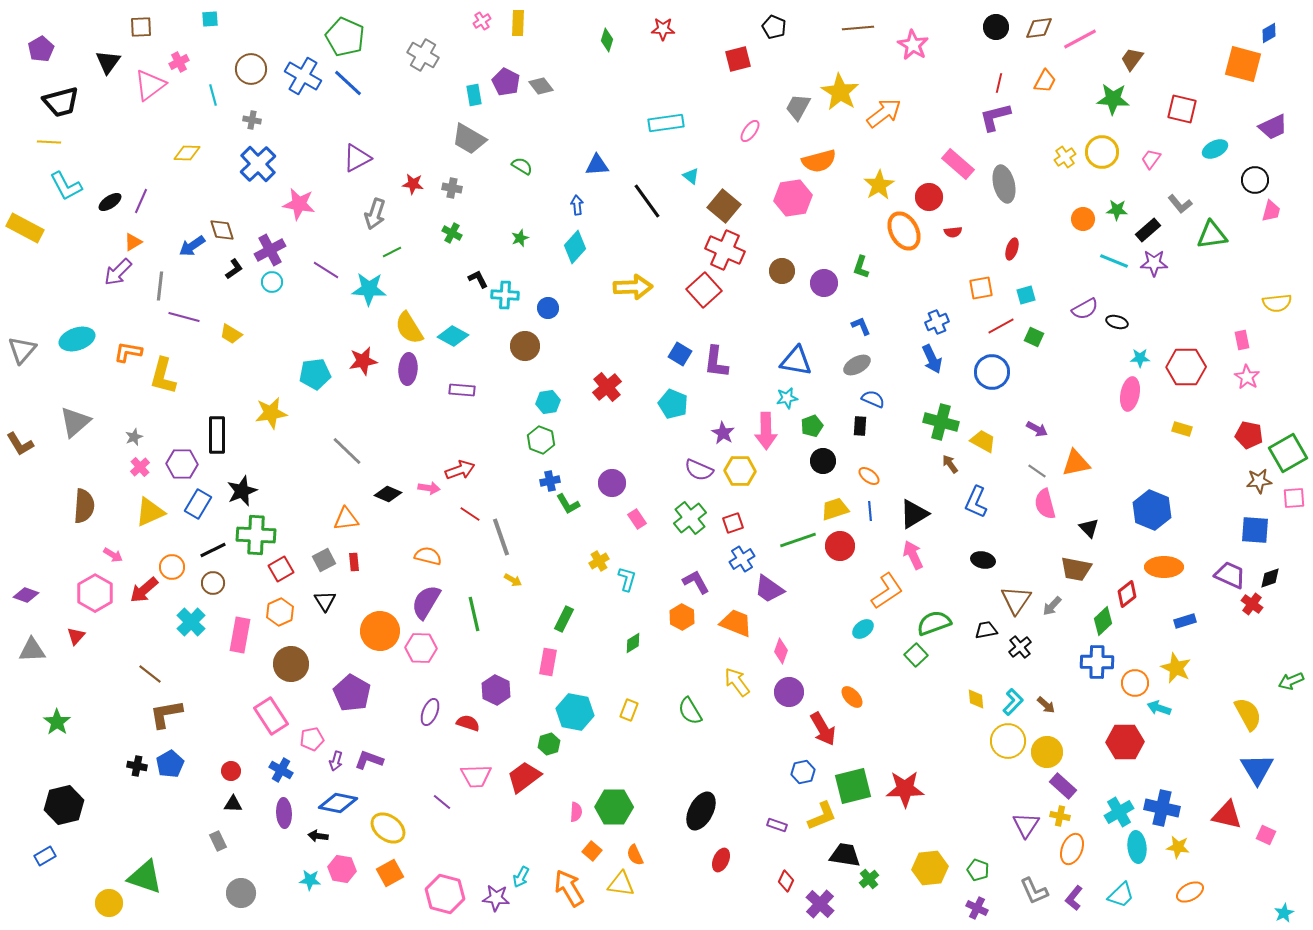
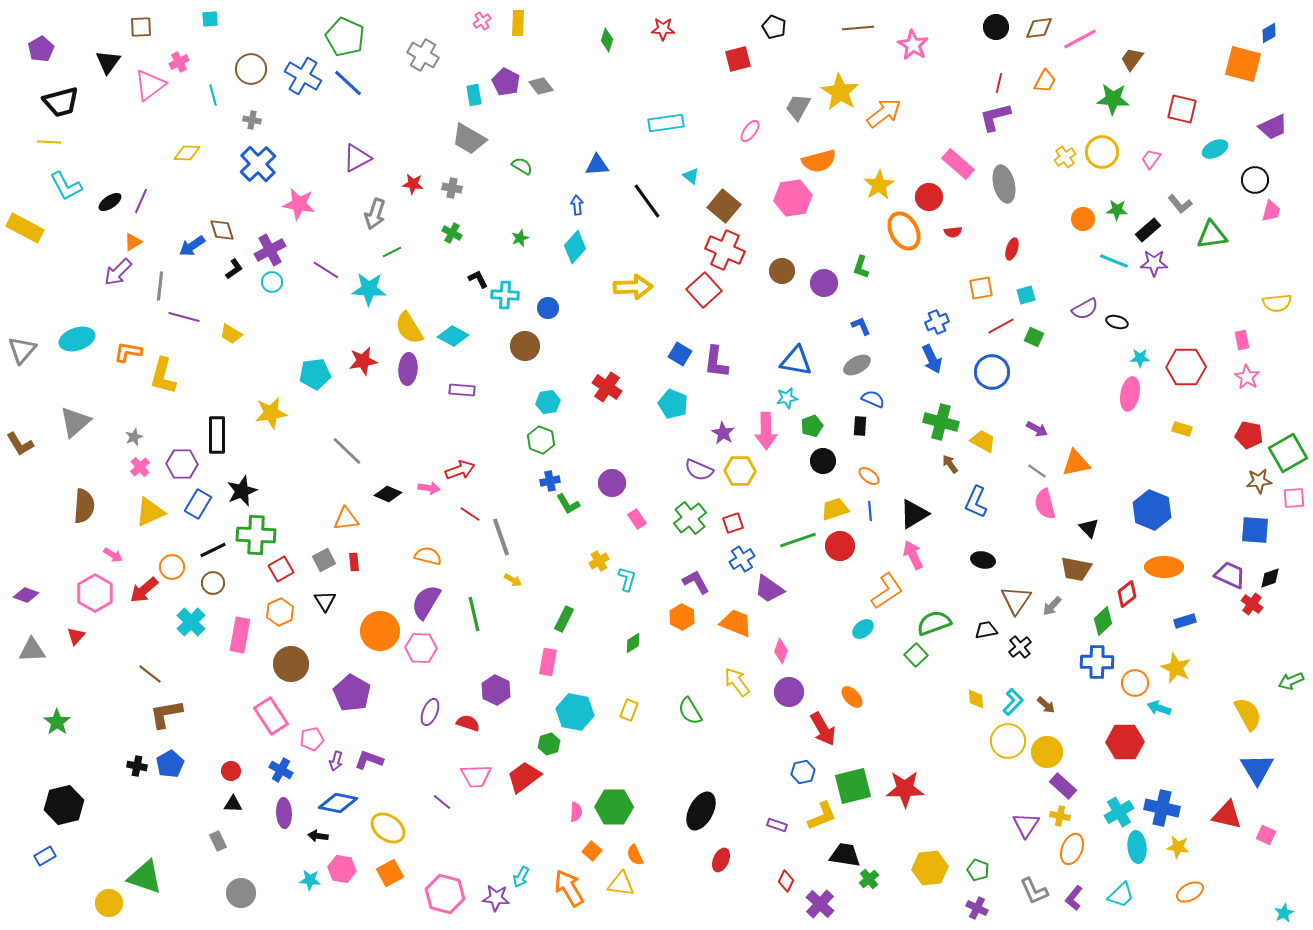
red cross at (607, 387): rotated 16 degrees counterclockwise
